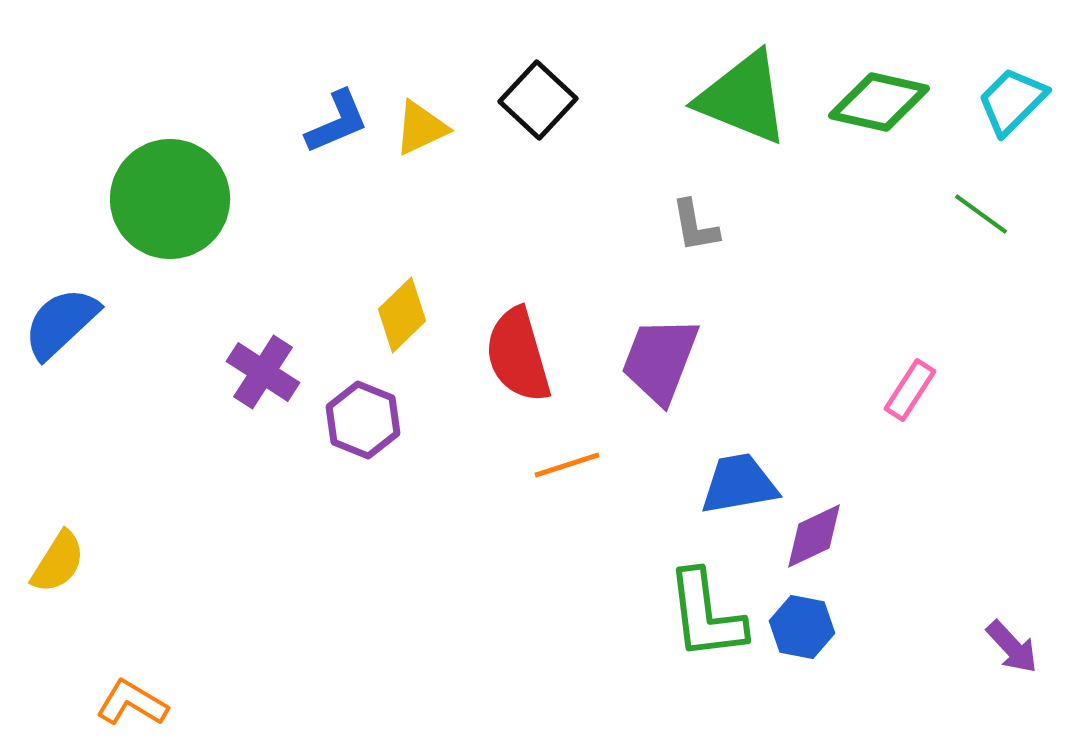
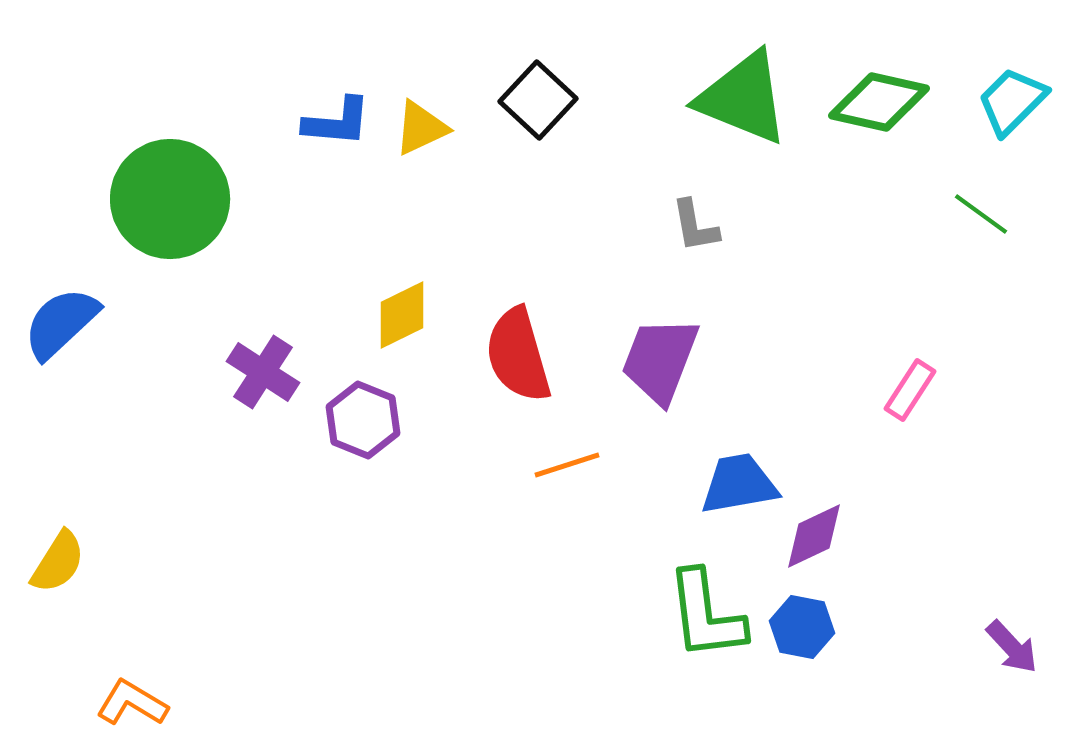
blue L-shape: rotated 28 degrees clockwise
yellow diamond: rotated 18 degrees clockwise
